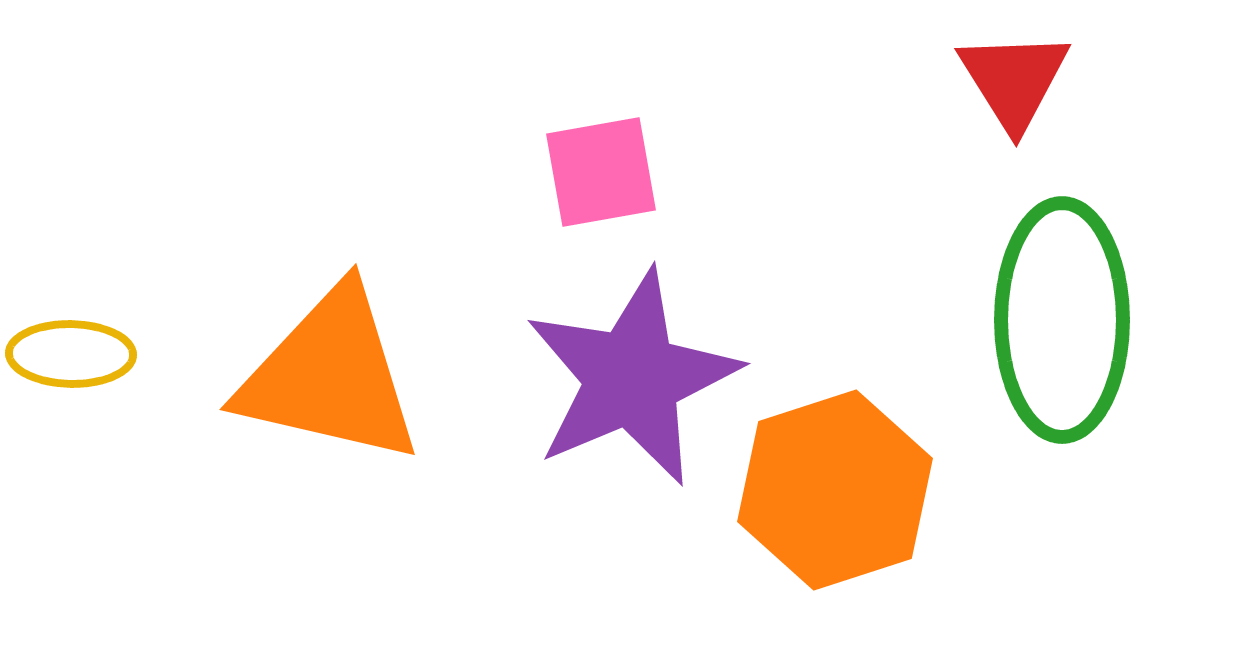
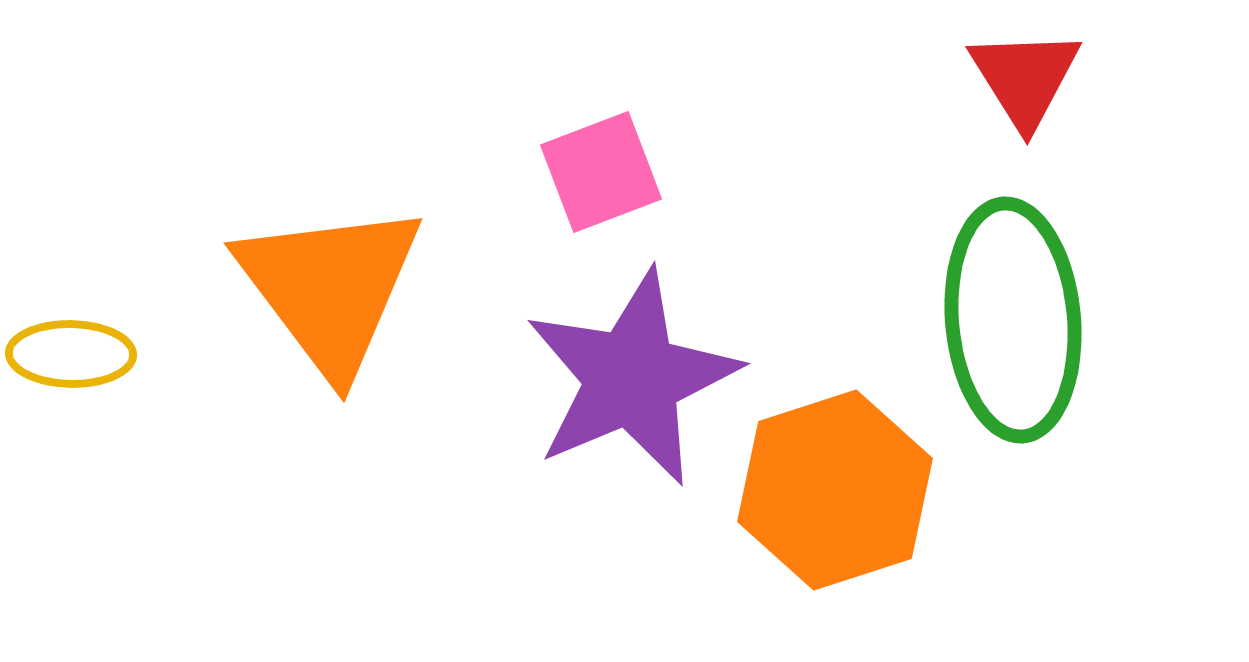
red triangle: moved 11 px right, 2 px up
pink square: rotated 11 degrees counterclockwise
green ellipse: moved 49 px left; rotated 5 degrees counterclockwise
orange triangle: moved 88 px up; rotated 40 degrees clockwise
